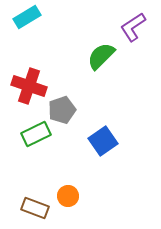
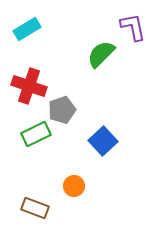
cyan rectangle: moved 12 px down
purple L-shape: rotated 112 degrees clockwise
green semicircle: moved 2 px up
blue square: rotated 8 degrees counterclockwise
orange circle: moved 6 px right, 10 px up
